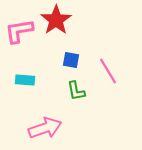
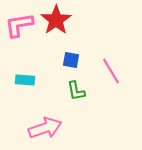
pink L-shape: moved 6 px up
pink line: moved 3 px right
